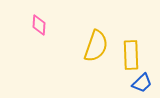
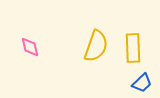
pink diamond: moved 9 px left, 22 px down; rotated 15 degrees counterclockwise
yellow rectangle: moved 2 px right, 7 px up
